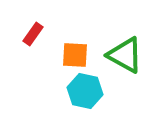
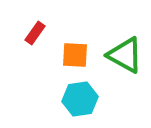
red rectangle: moved 2 px right, 1 px up
cyan hexagon: moved 5 px left, 8 px down; rotated 20 degrees counterclockwise
